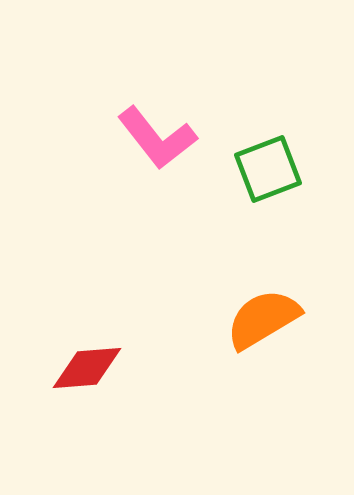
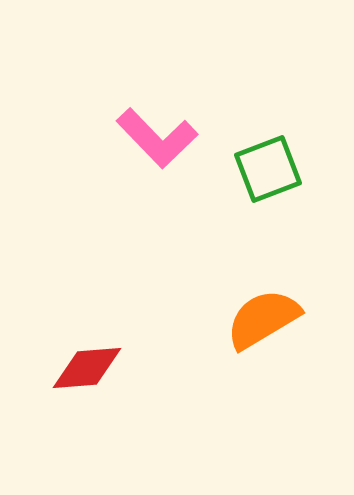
pink L-shape: rotated 6 degrees counterclockwise
